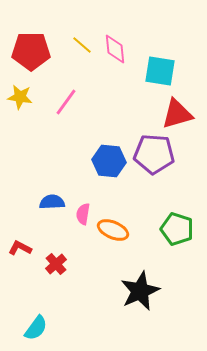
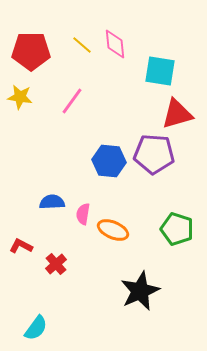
pink diamond: moved 5 px up
pink line: moved 6 px right, 1 px up
red L-shape: moved 1 px right, 2 px up
